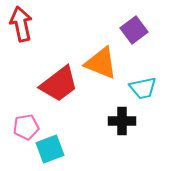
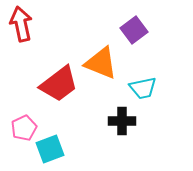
pink pentagon: moved 2 px left, 1 px down; rotated 15 degrees counterclockwise
